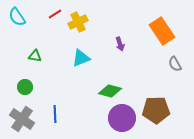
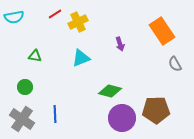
cyan semicircle: moved 3 px left; rotated 66 degrees counterclockwise
